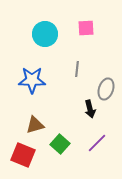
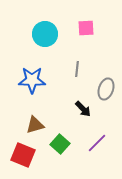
black arrow: moved 7 px left; rotated 30 degrees counterclockwise
